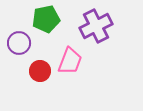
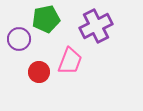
purple circle: moved 4 px up
red circle: moved 1 px left, 1 px down
